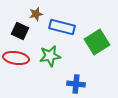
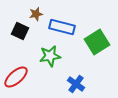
red ellipse: moved 19 px down; rotated 50 degrees counterclockwise
blue cross: rotated 30 degrees clockwise
